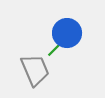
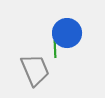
green line: rotated 48 degrees counterclockwise
